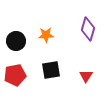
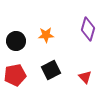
black square: rotated 18 degrees counterclockwise
red triangle: moved 1 px left, 1 px down; rotated 16 degrees counterclockwise
